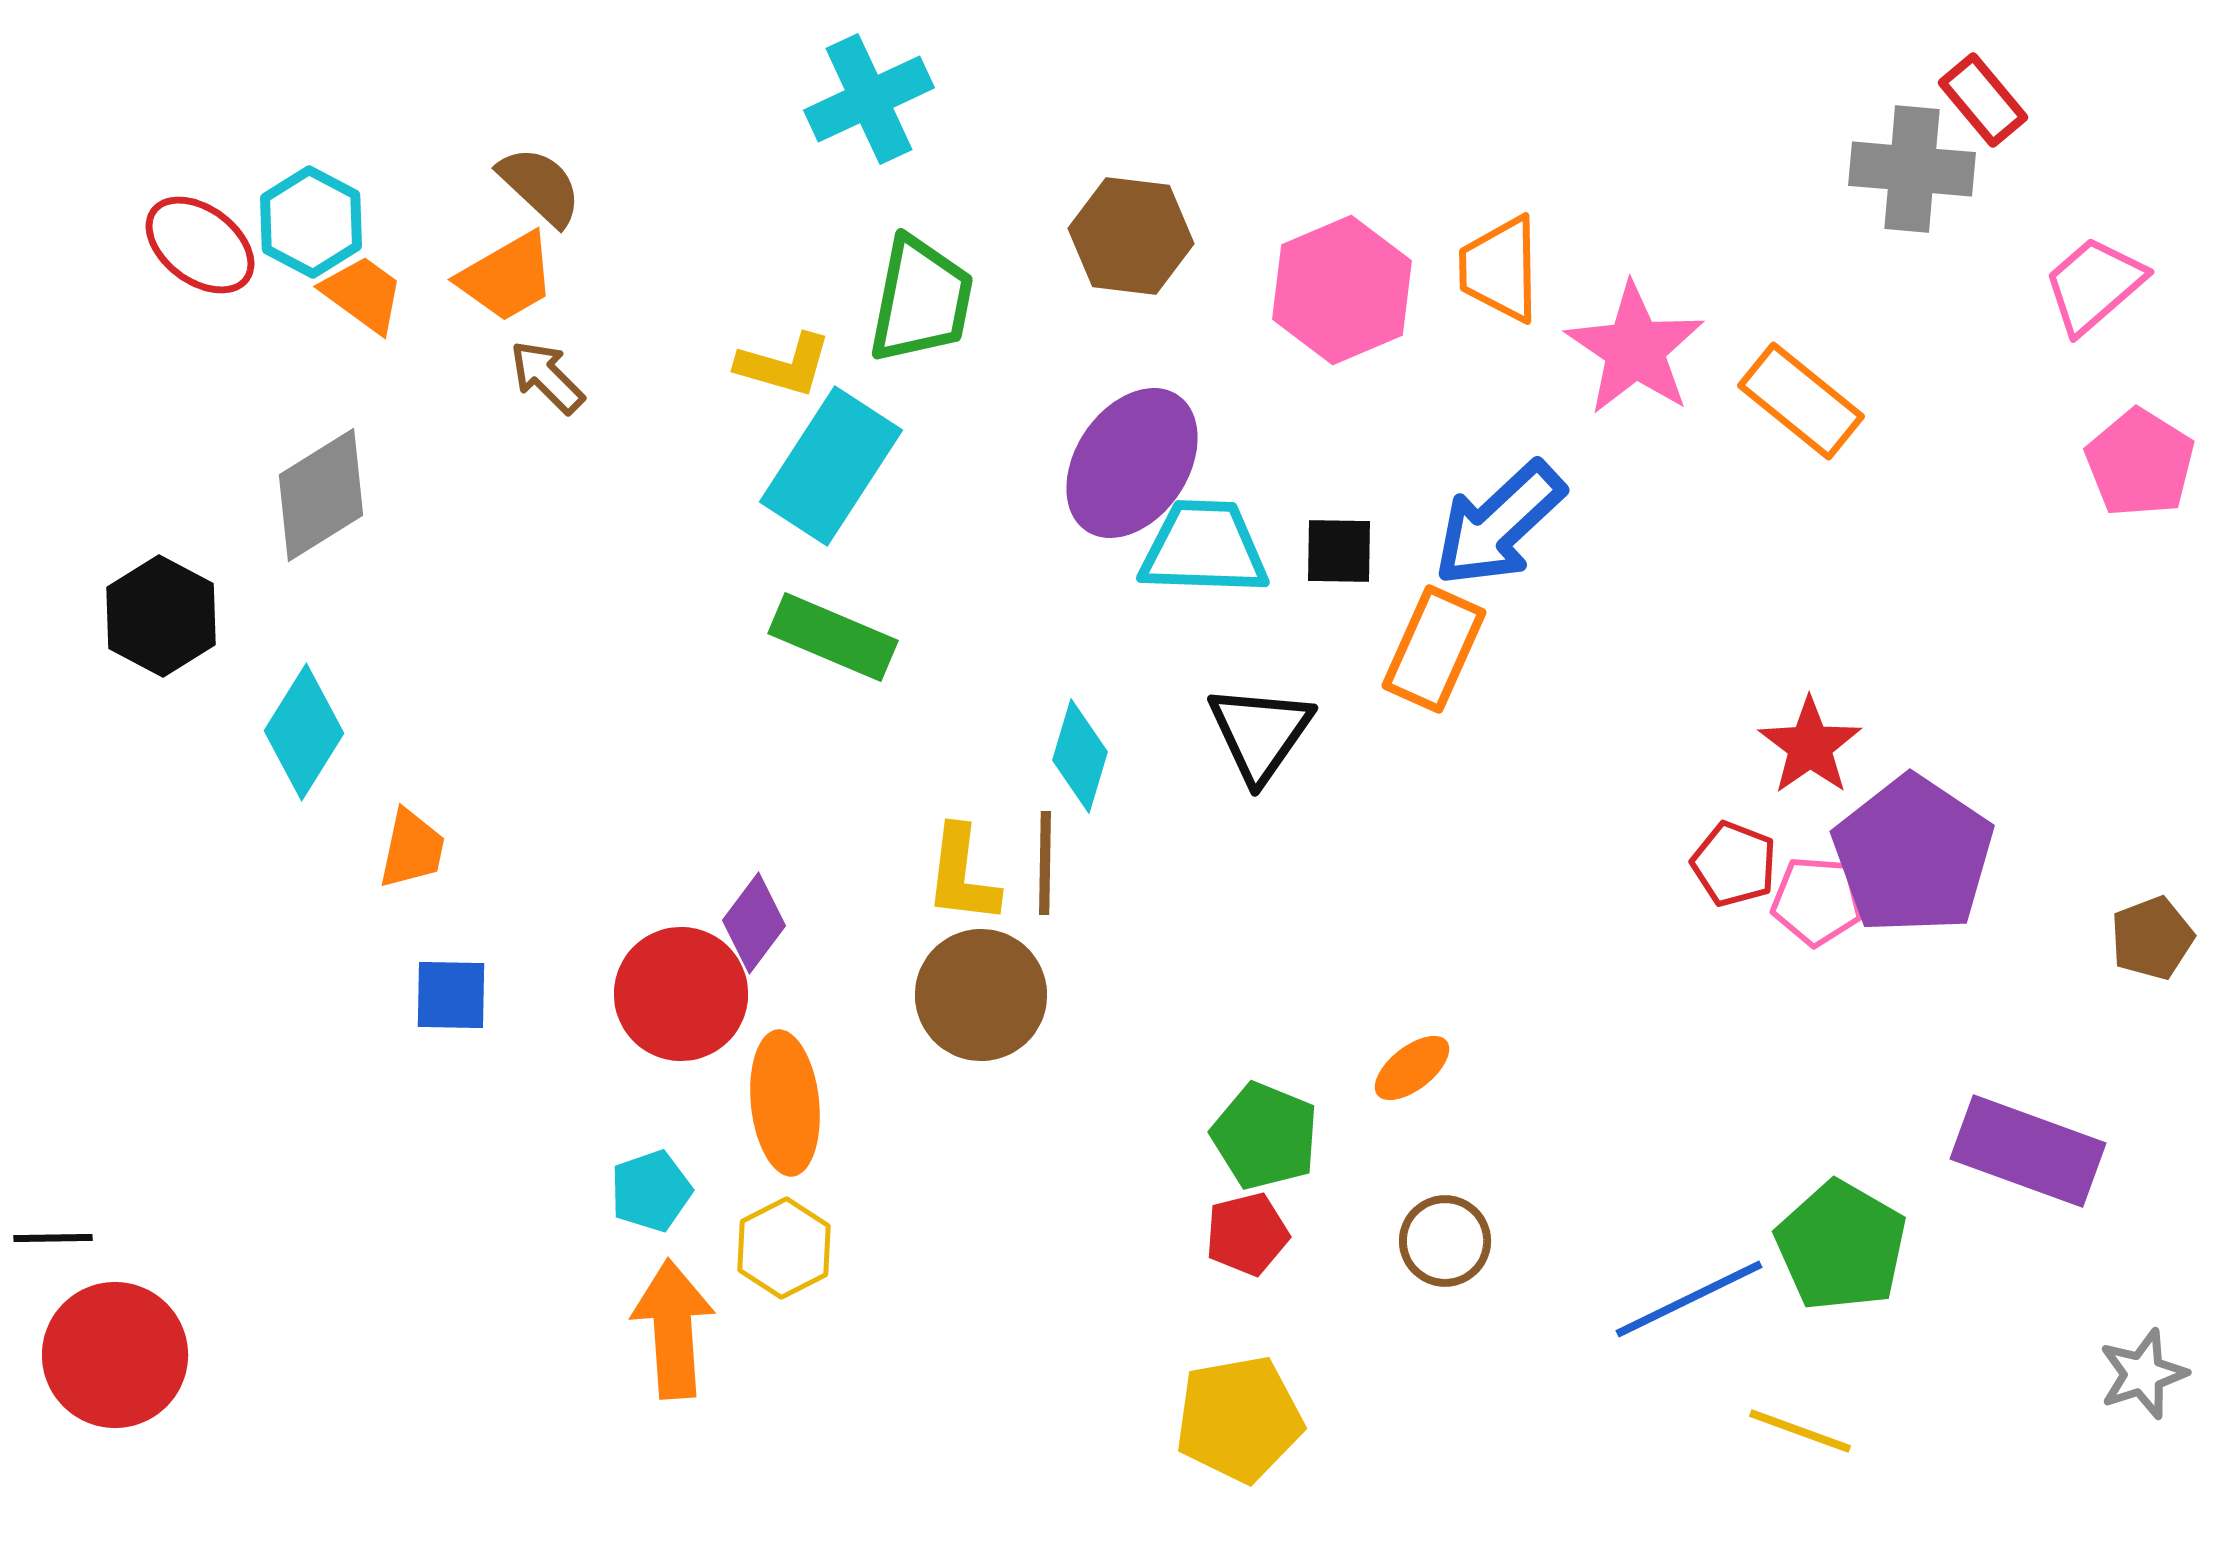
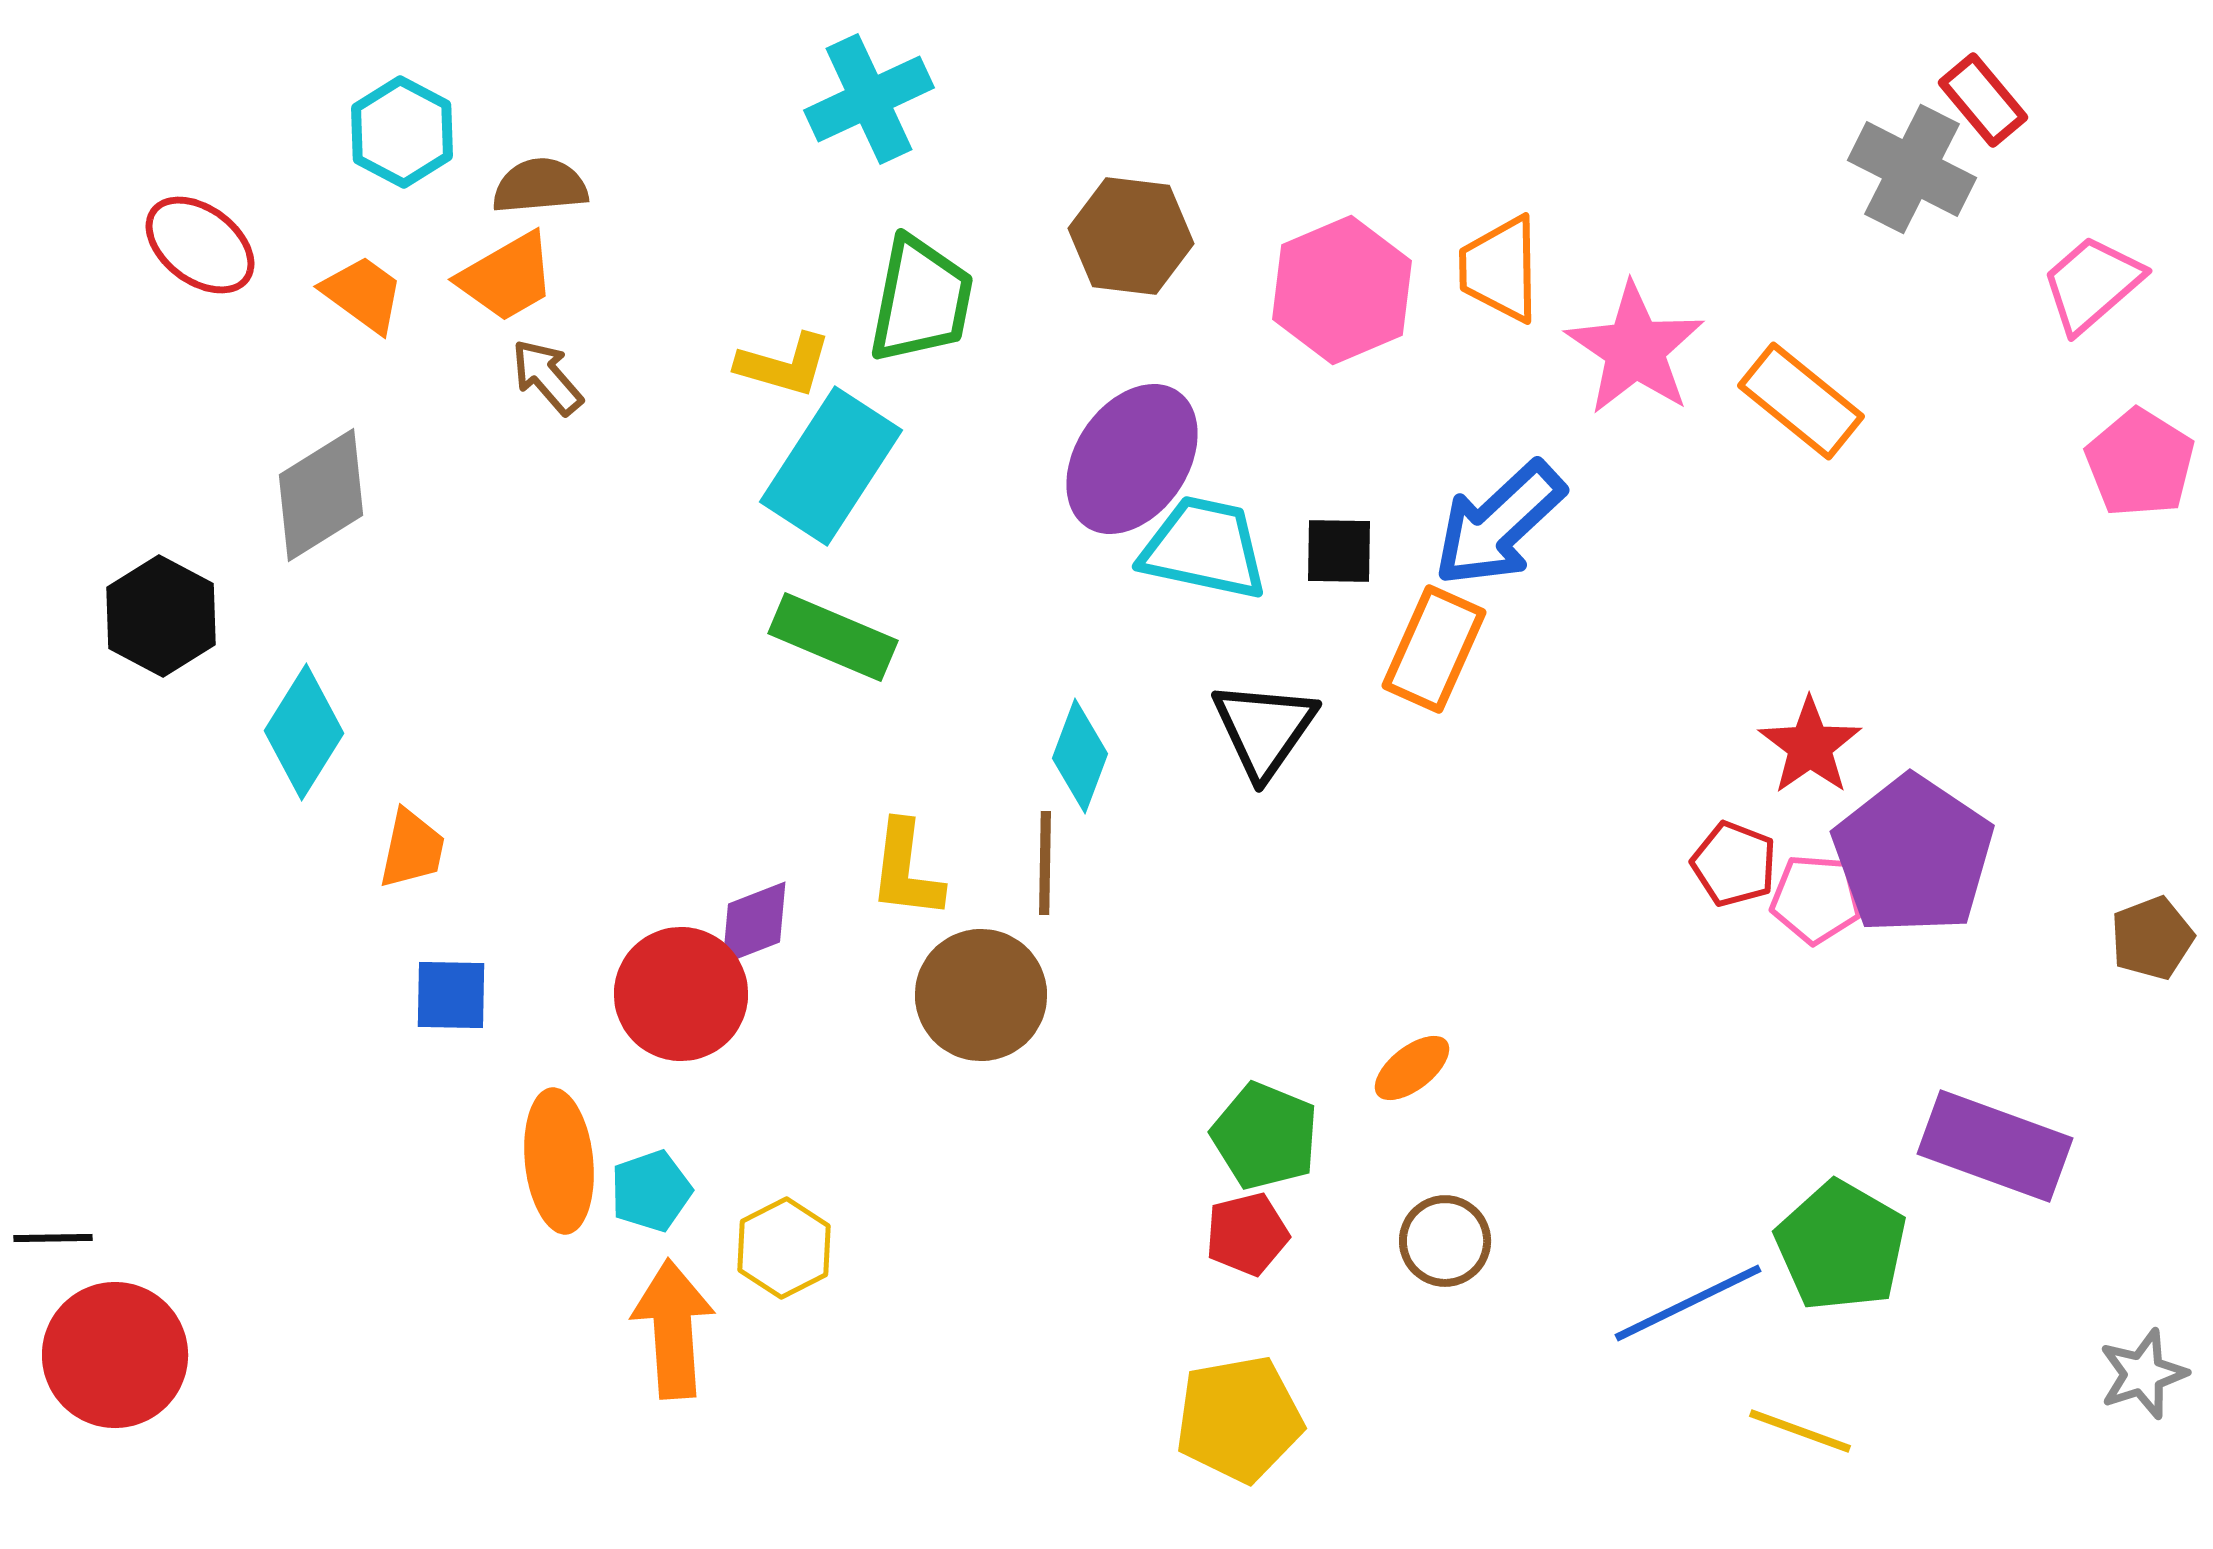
gray cross at (1912, 169): rotated 22 degrees clockwise
brown semicircle at (540, 186): rotated 48 degrees counterclockwise
cyan hexagon at (311, 222): moved 91 px right, 90 px up
pink trapezoid at (2094, 285): moved 2 px left, 1 px up
brown arrow at (547, 377): rotated 4 degrees clockwise
purple ellipse at (1132, 463): moved 4 px up
cyan trapezoid at (1204, 548): rotated 10 degrees clockwise
black triangle at (1260, 733): moved 4 px right, 4 px up
cyan diamond at (1080, 756): rotated 4 degrees clockwise
yellow L-shape at (962, 875): moved 56 px left, 5 px up
pink pentagon at (1817, 901): moved 1 px left, 2 px up
purple diamond at (754, 923): rotated 32 degrees clockwise
orange ellipse at (785, 1103): moved 226 px left, 58 px down
purple rectangle at (2028, 1151): moved 33 px left, 5 px up
blue line at (1689, 1299): moved 1 px left, 4 px down
